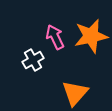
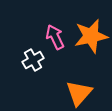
orange triangle: moved 4 px right
